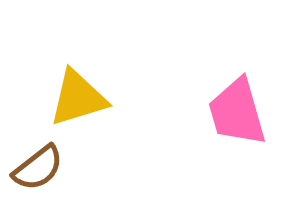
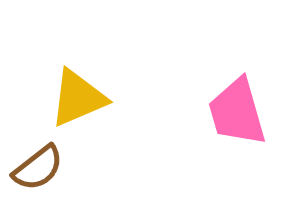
yellow triangle: rotated 6 degrees counterclockwise
